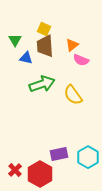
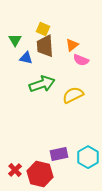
yellow square: moved 1 px left
yellow semicircle: rotated 100 degrees clockwise
red hexagon: rotated 15 degrees counterclockwise
